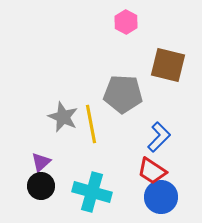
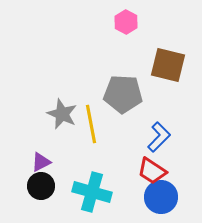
gray star: moved 1 px left, 3 px up
purple triangle: rotated 15 degrees clockwise
